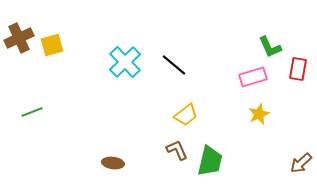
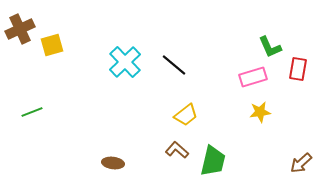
brown cross: moved 1 px right, 9 px up
yellow star: moved 1 px right, 2 px up; rotated 15 degrees clockwise
brown L-shape: rotated 25 degrees counterclockwise
green trapezoid: moved 3 px right
